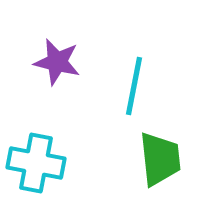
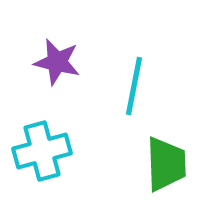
green trapezoid: moved 6 px right, 5 px down; rotated 4 degrees clockwise
cyan cross: moved 6 px right, 12 px up; rotated 26 degrees counterclockwise
